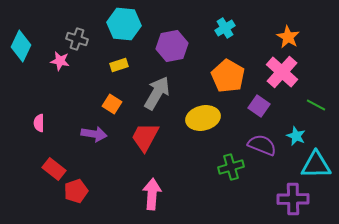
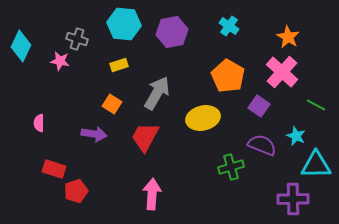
cyan cross: moved 4 px right, 2 px up; rotated 24 degrees counterclockwise
purple hexagon: moved 14 px up
red rectangle: rotated 20 degrees counterclockwise
